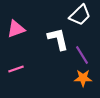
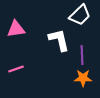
pink triangle: rotated 12 degrees clockwise
white L-shape: moved 1 px right, 1 px down
purple line: rotated 30 degrees clockwise
